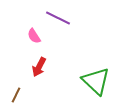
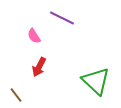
purple line: moved 4 px right
brown line: rotated 63 degrees counterclockwise
